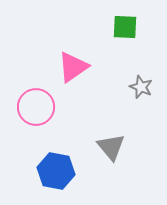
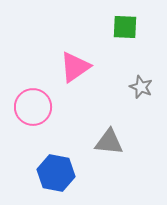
pink triangle: moved 2 px right
pink circle: moved 3 px left
gray triangle: moved 2 px left, 5 px up; rotated 44 degrees counterclockwise
blue hexagon: moved 2 px down
